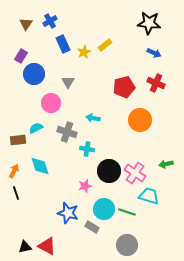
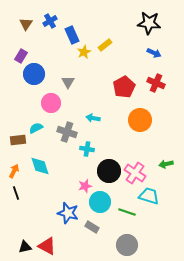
blue rectangle: moved 9 px right, 9 px up
red pentagon: rotated 15 degrees counterclockwise
cyan circle: moved 4 px left, 7 px up
